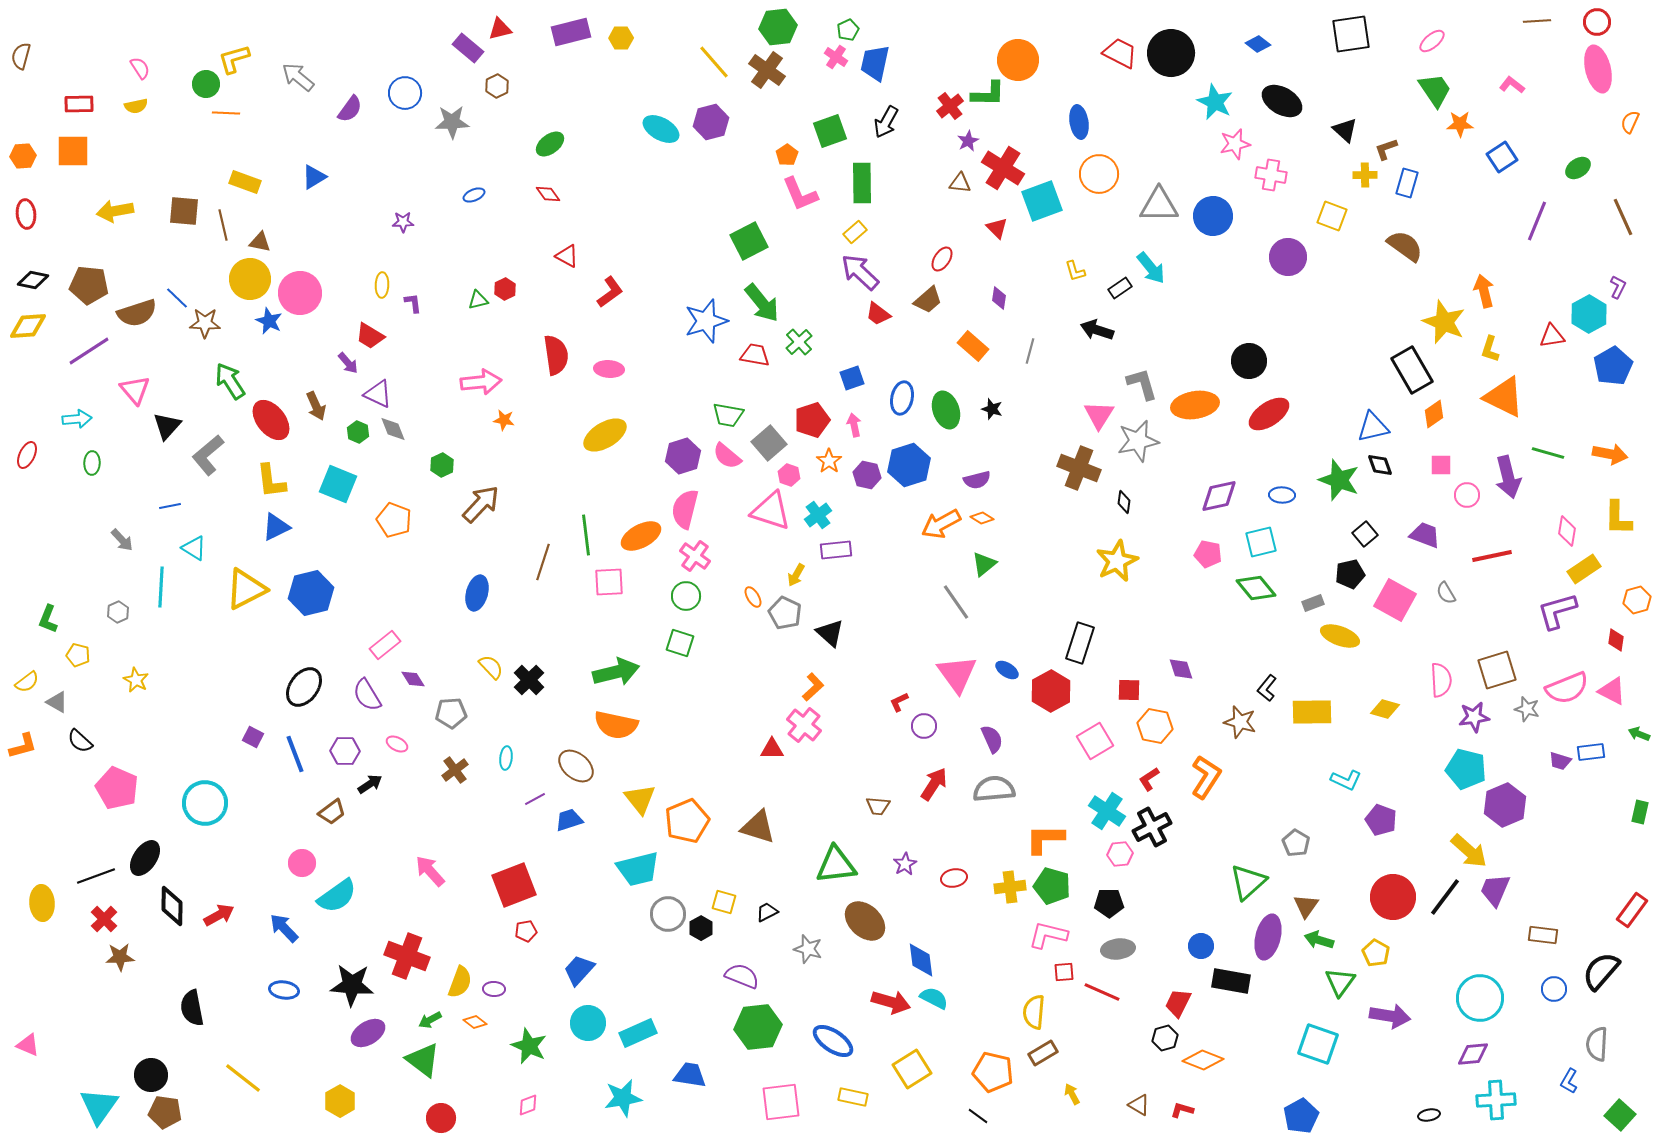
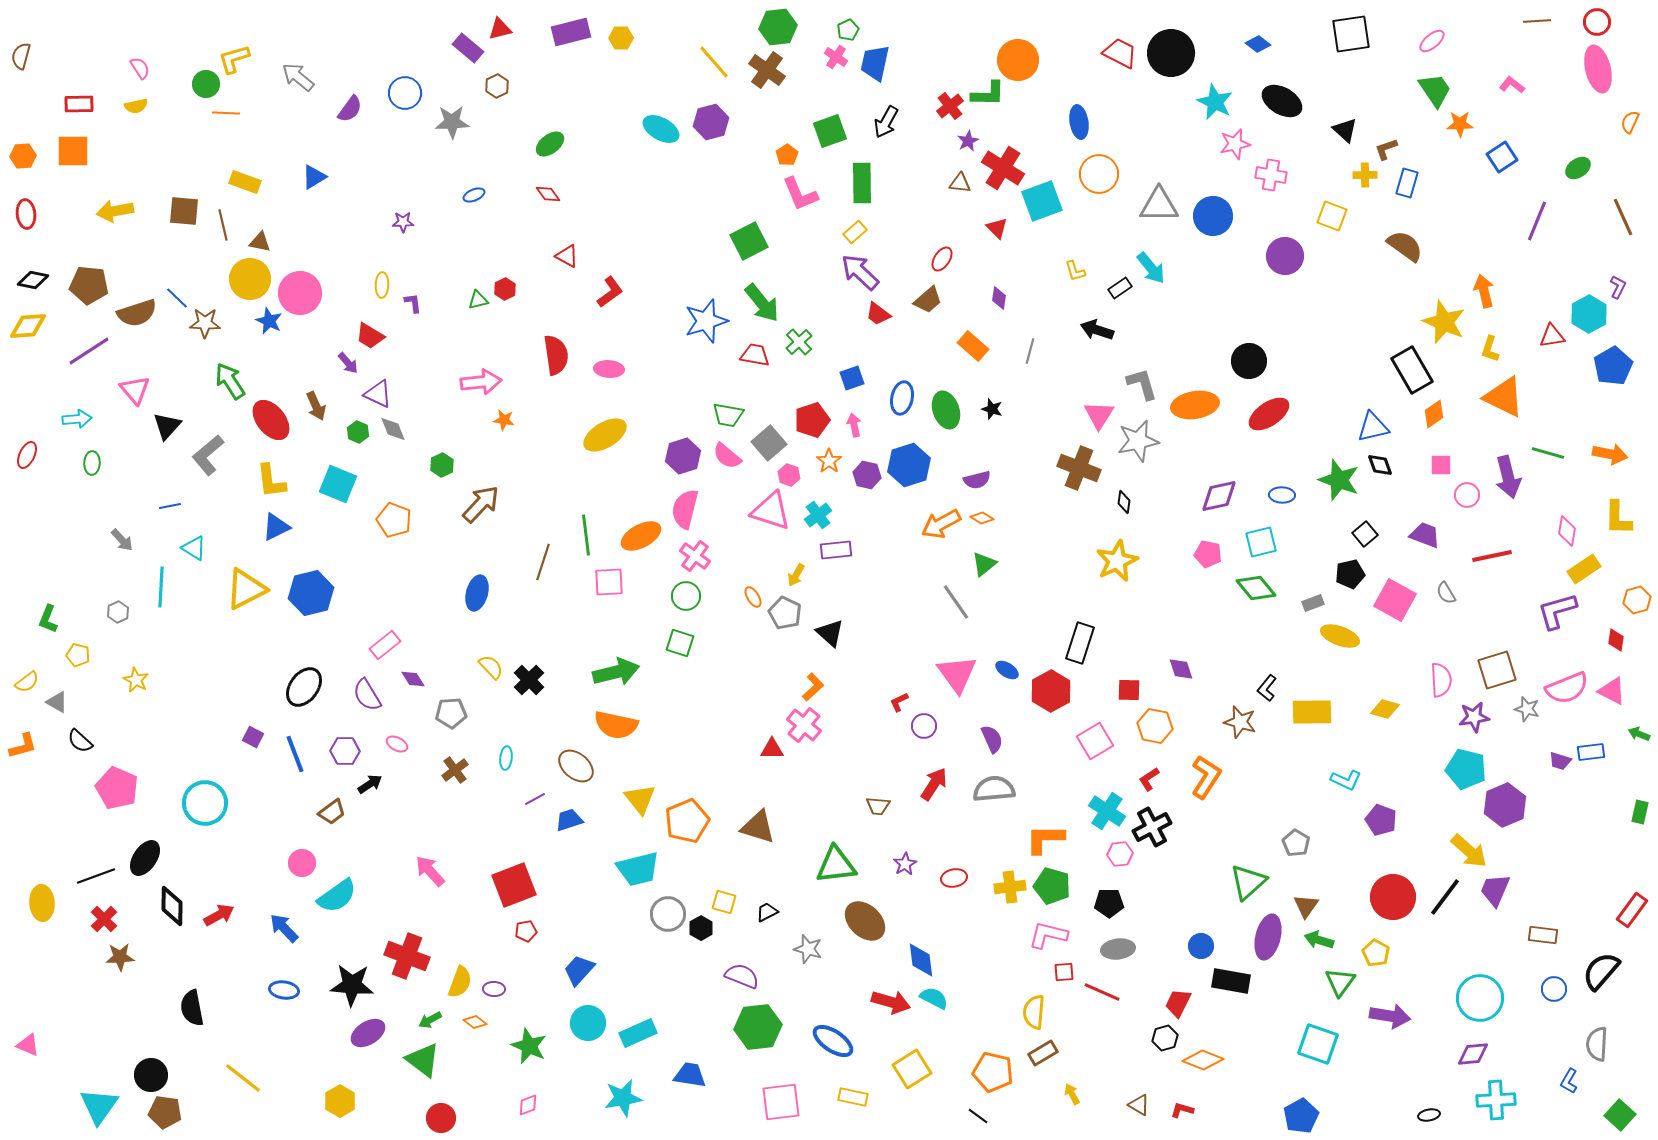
purple circle at (1288, 257): moved 3 px left, 1 px up
